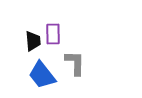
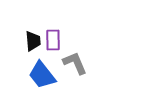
purple rectangle: moved 6 px down
gray L-shape: rotated 24 degrees counterclockwise
